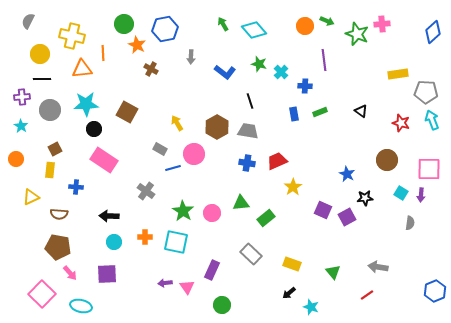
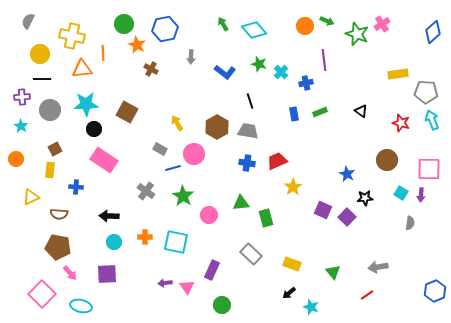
pink cross at (382, 24): rotated 28 degrees counterclockwise
blue cross at (305, 86): moved 1 px right, 3 px up; rotated 16 degrees counterclockwise
green star at (183, 211): moved 15 px up
pink circle at (212, 213): moved 3 px left, 2 px down
purple square at (347, 217): rotated 18 degrees counterclockwise
green rectangle at (266, 218): rotated 66 degrees counterclockwise
gray arrow at (378, 267): rotated 18 degrees counterclockwise
